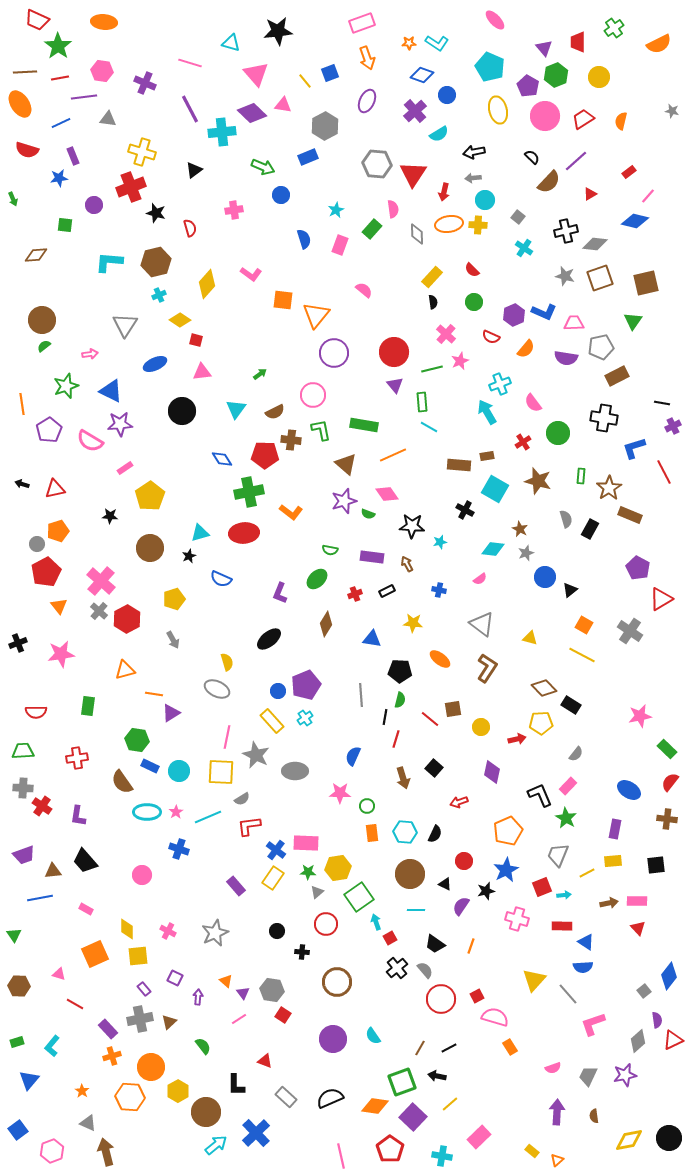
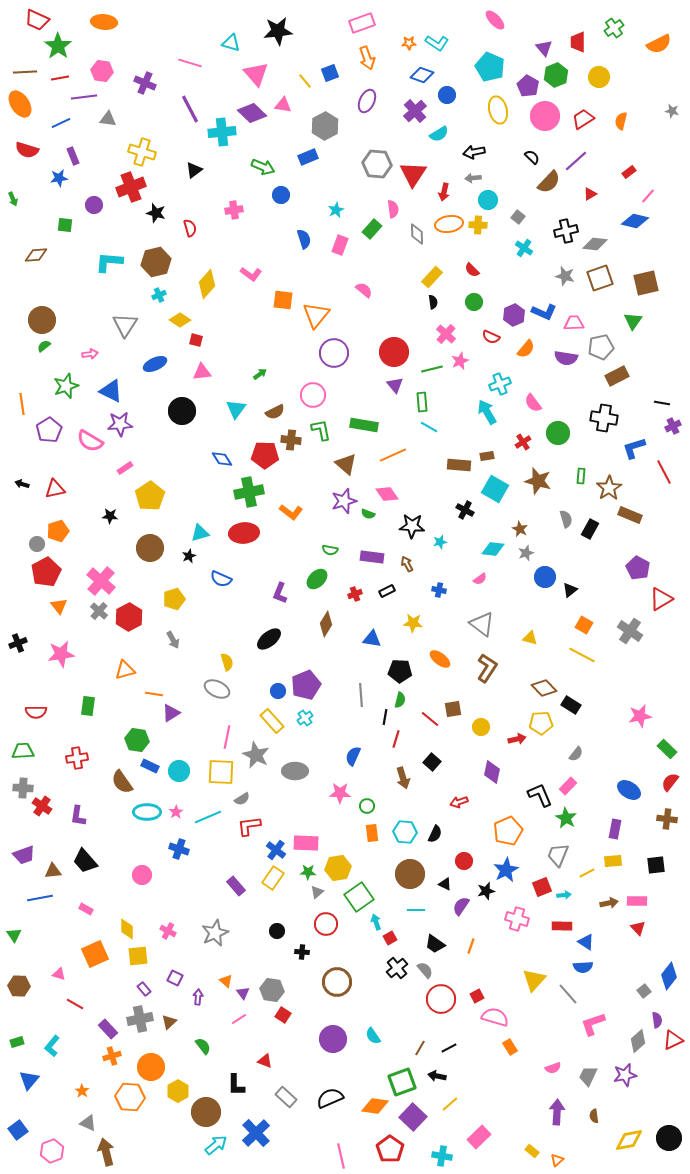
cyan circle at (485, 200): moved 3 px right
red hexagon at (127, 619): moved 2 px right, 2 px up
black square at (434, 768): moved 2 px left, 6 px up
